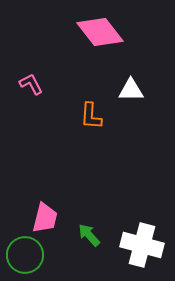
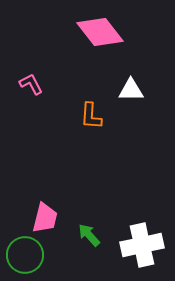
white cross: rotated 27 degrees counterclockwise
